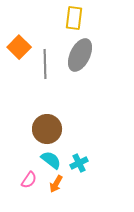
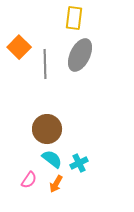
cyan semicircle: moved 1 px right, 1 px up
